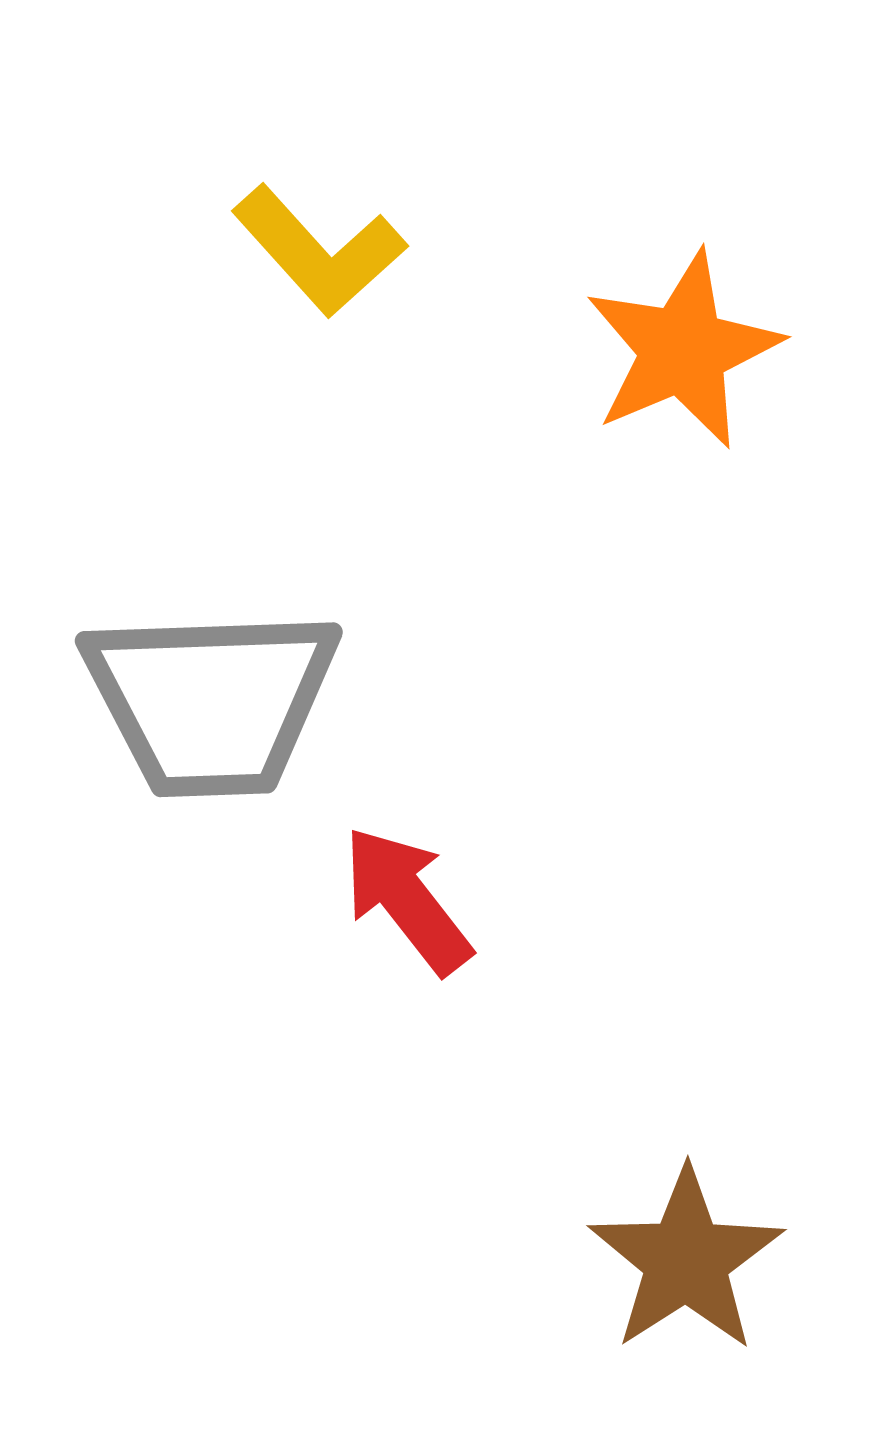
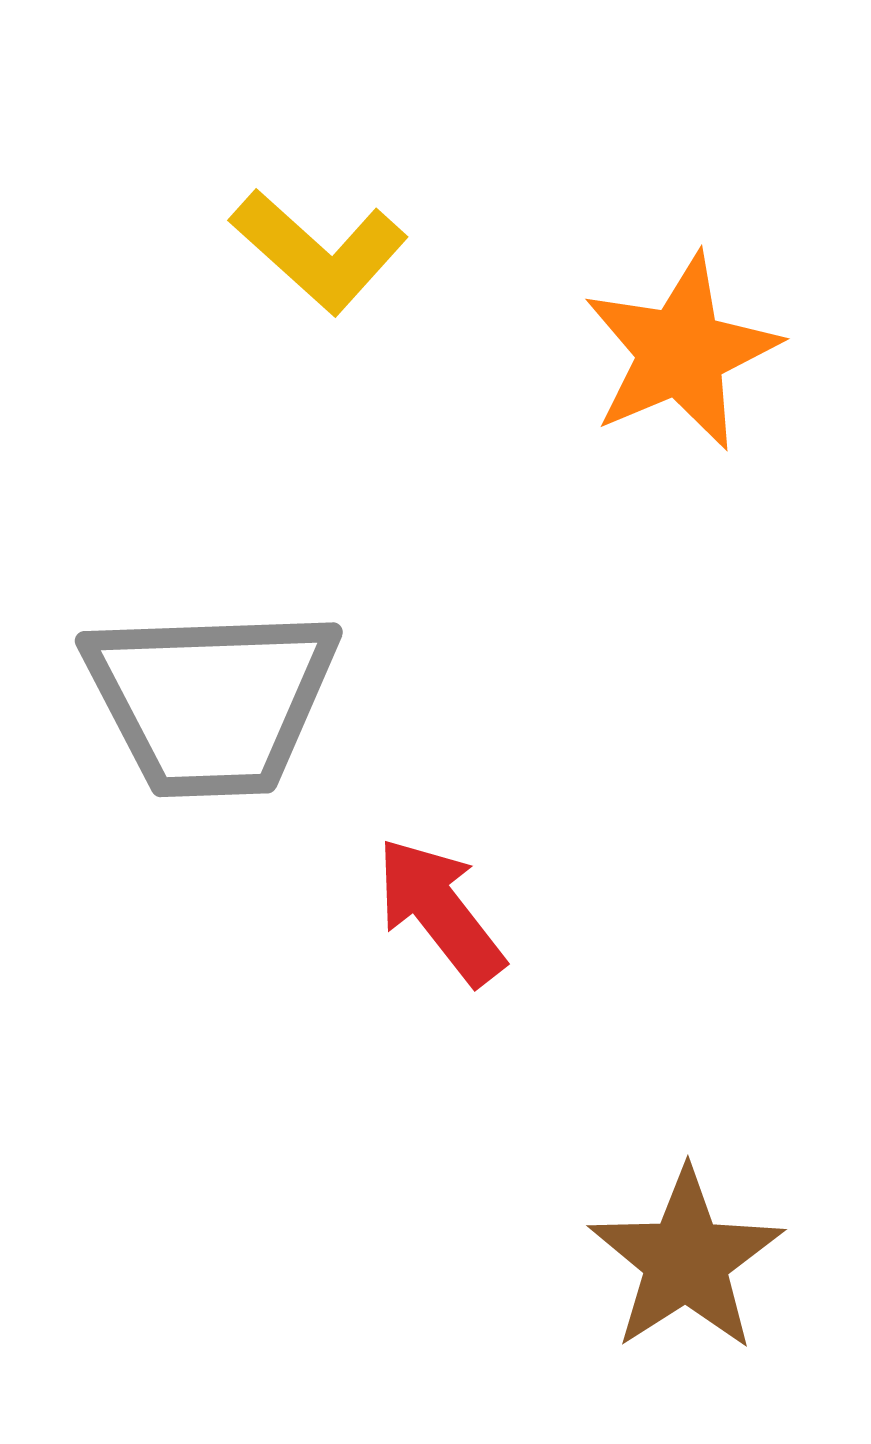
yellow L-shape: rotated 6 degrees counterclockwise
orange star: moved 2 px left, 2 px down
red arrow: moved 33 px right, 11 px down
